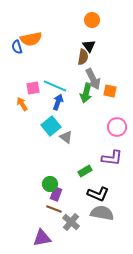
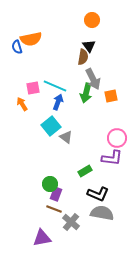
orange square: moved 1 px right, 5 px down; rotated 24 degrees counterclockwise
pink circle: moved 11 px down
